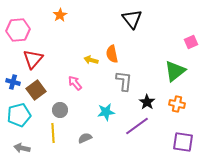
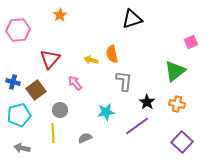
black triangle: rotated 50 degrees clockwise
red triangle: moved 17 px right
purple square: moved 1 px left; rotated 35 degrees clockwise
